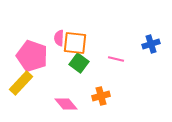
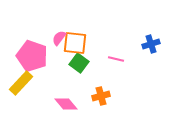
pink semicircle: rotated 35 degrees clockwise
